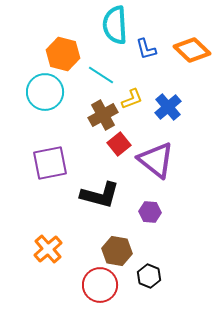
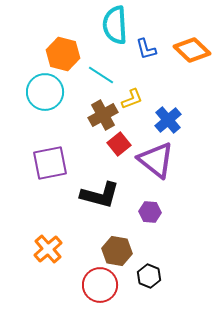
blue cross: moved 13 px down
